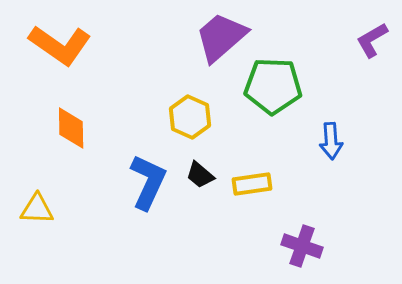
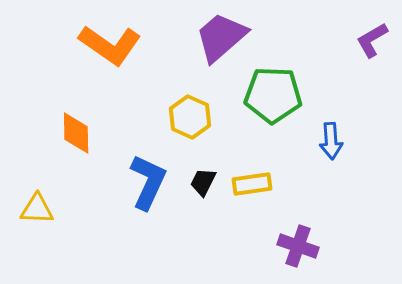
orange L-shape: moved 50 px right
green pentagon: moved 9 px down
orange diamond: moved 5 px right, 5 px down
black trapezoid: moved 3 px right, 7 px down; rotated 76 degrees clockwise
purple cross: moved 4 px left
